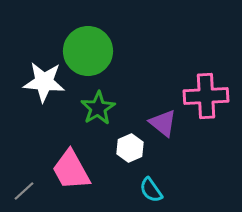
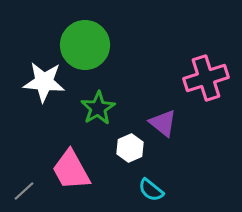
green circle: moved 3 px left, 6 px up
pink cross: moved 18 px up; rotated 15 degrees counterclockwise
cyan semicircle: rotated 16 degrees counterclockwise
